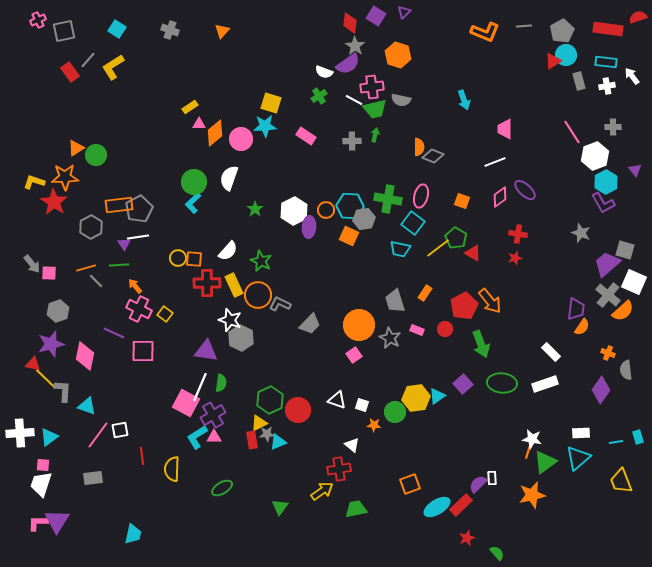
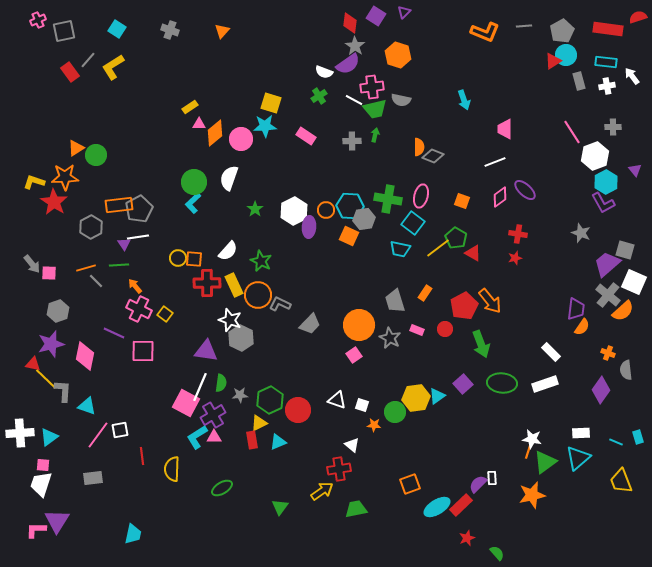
gray star at (267, 434): moved 27 px left, 39 px up
cyan line at (616, 442): rotated 32 degrees clockwise
pink L-shape at (38, 523): moved 2 px left, 7 px down
